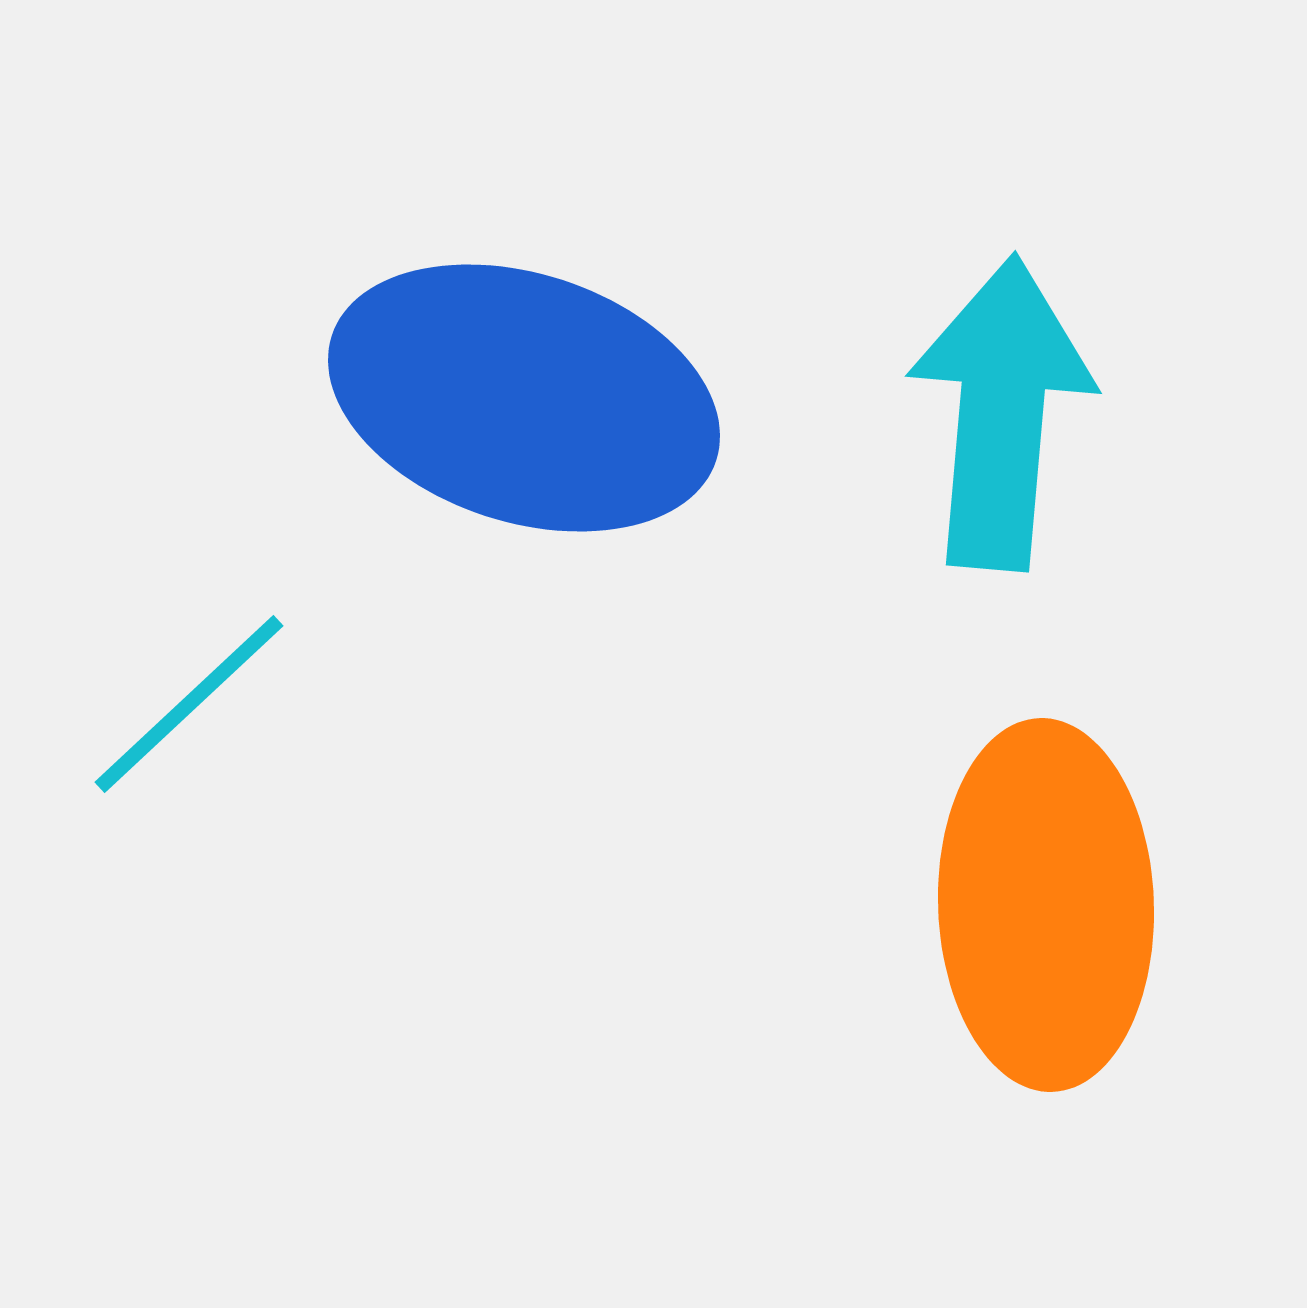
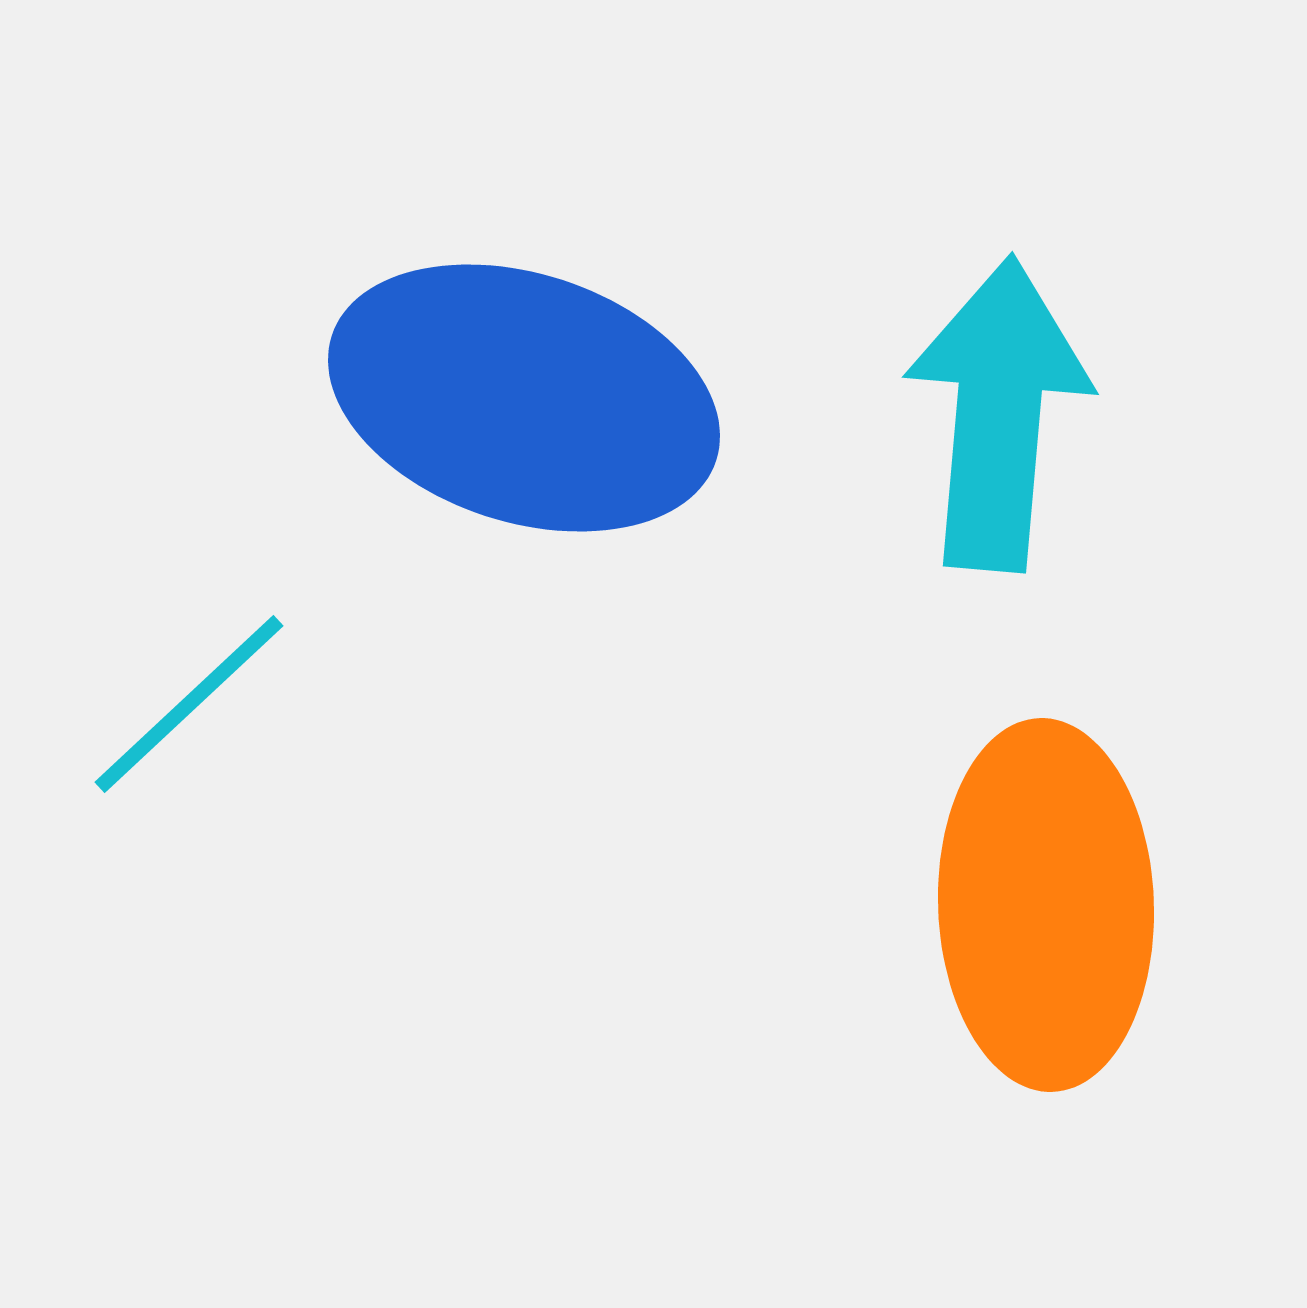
cyan arrow: moved 3 px left, 1 px down
